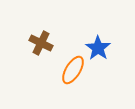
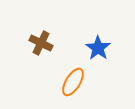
orange ellipse: moved 12 px down
